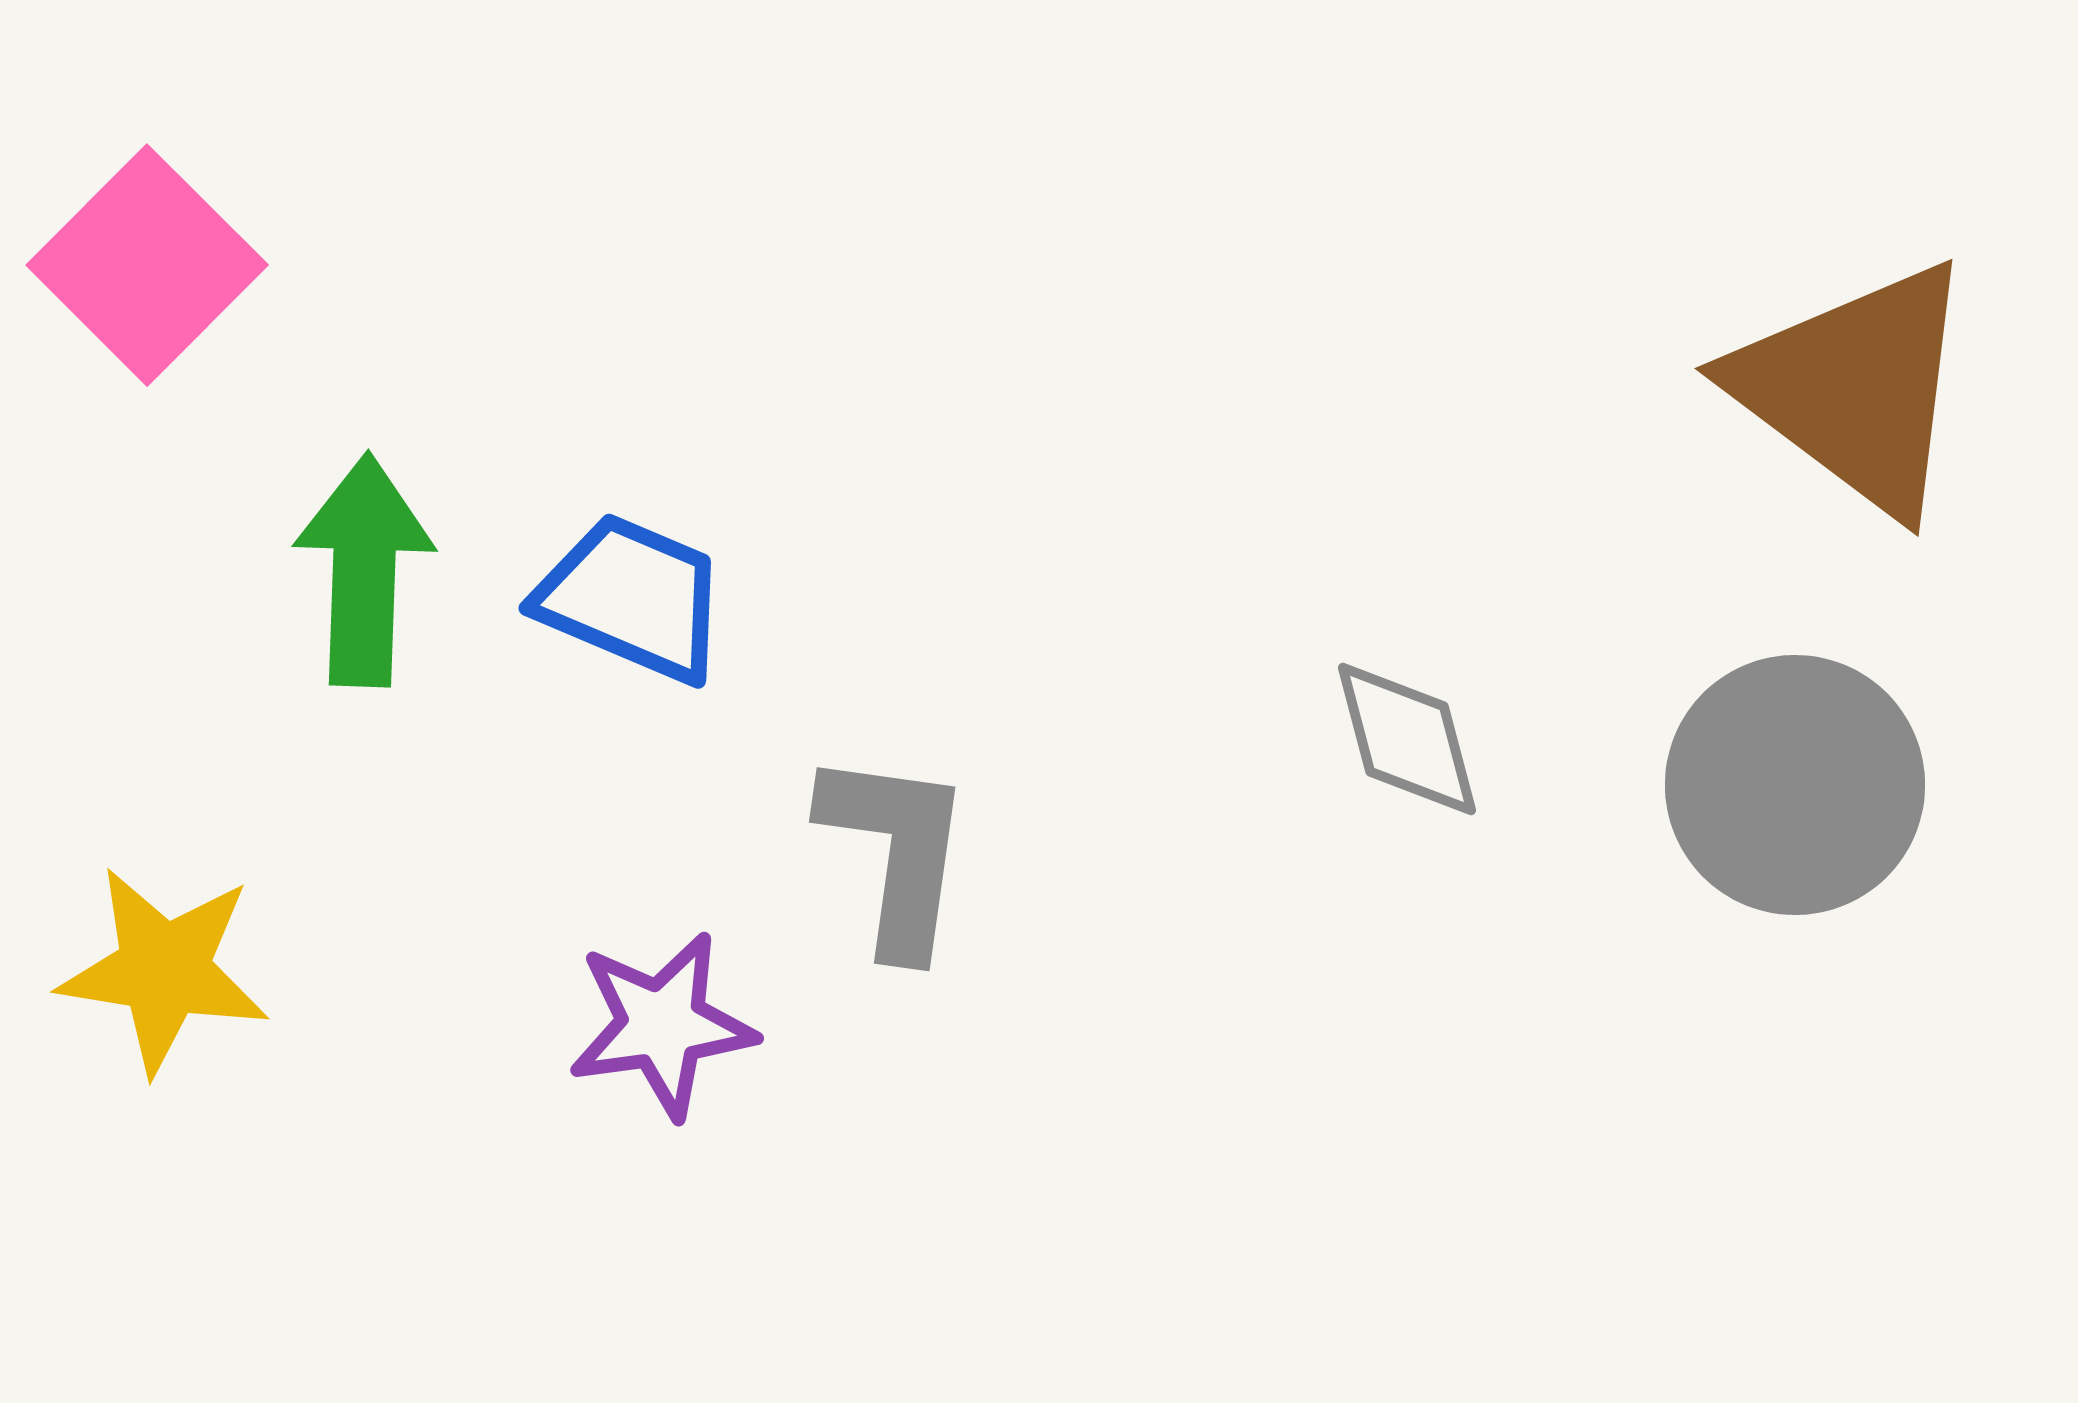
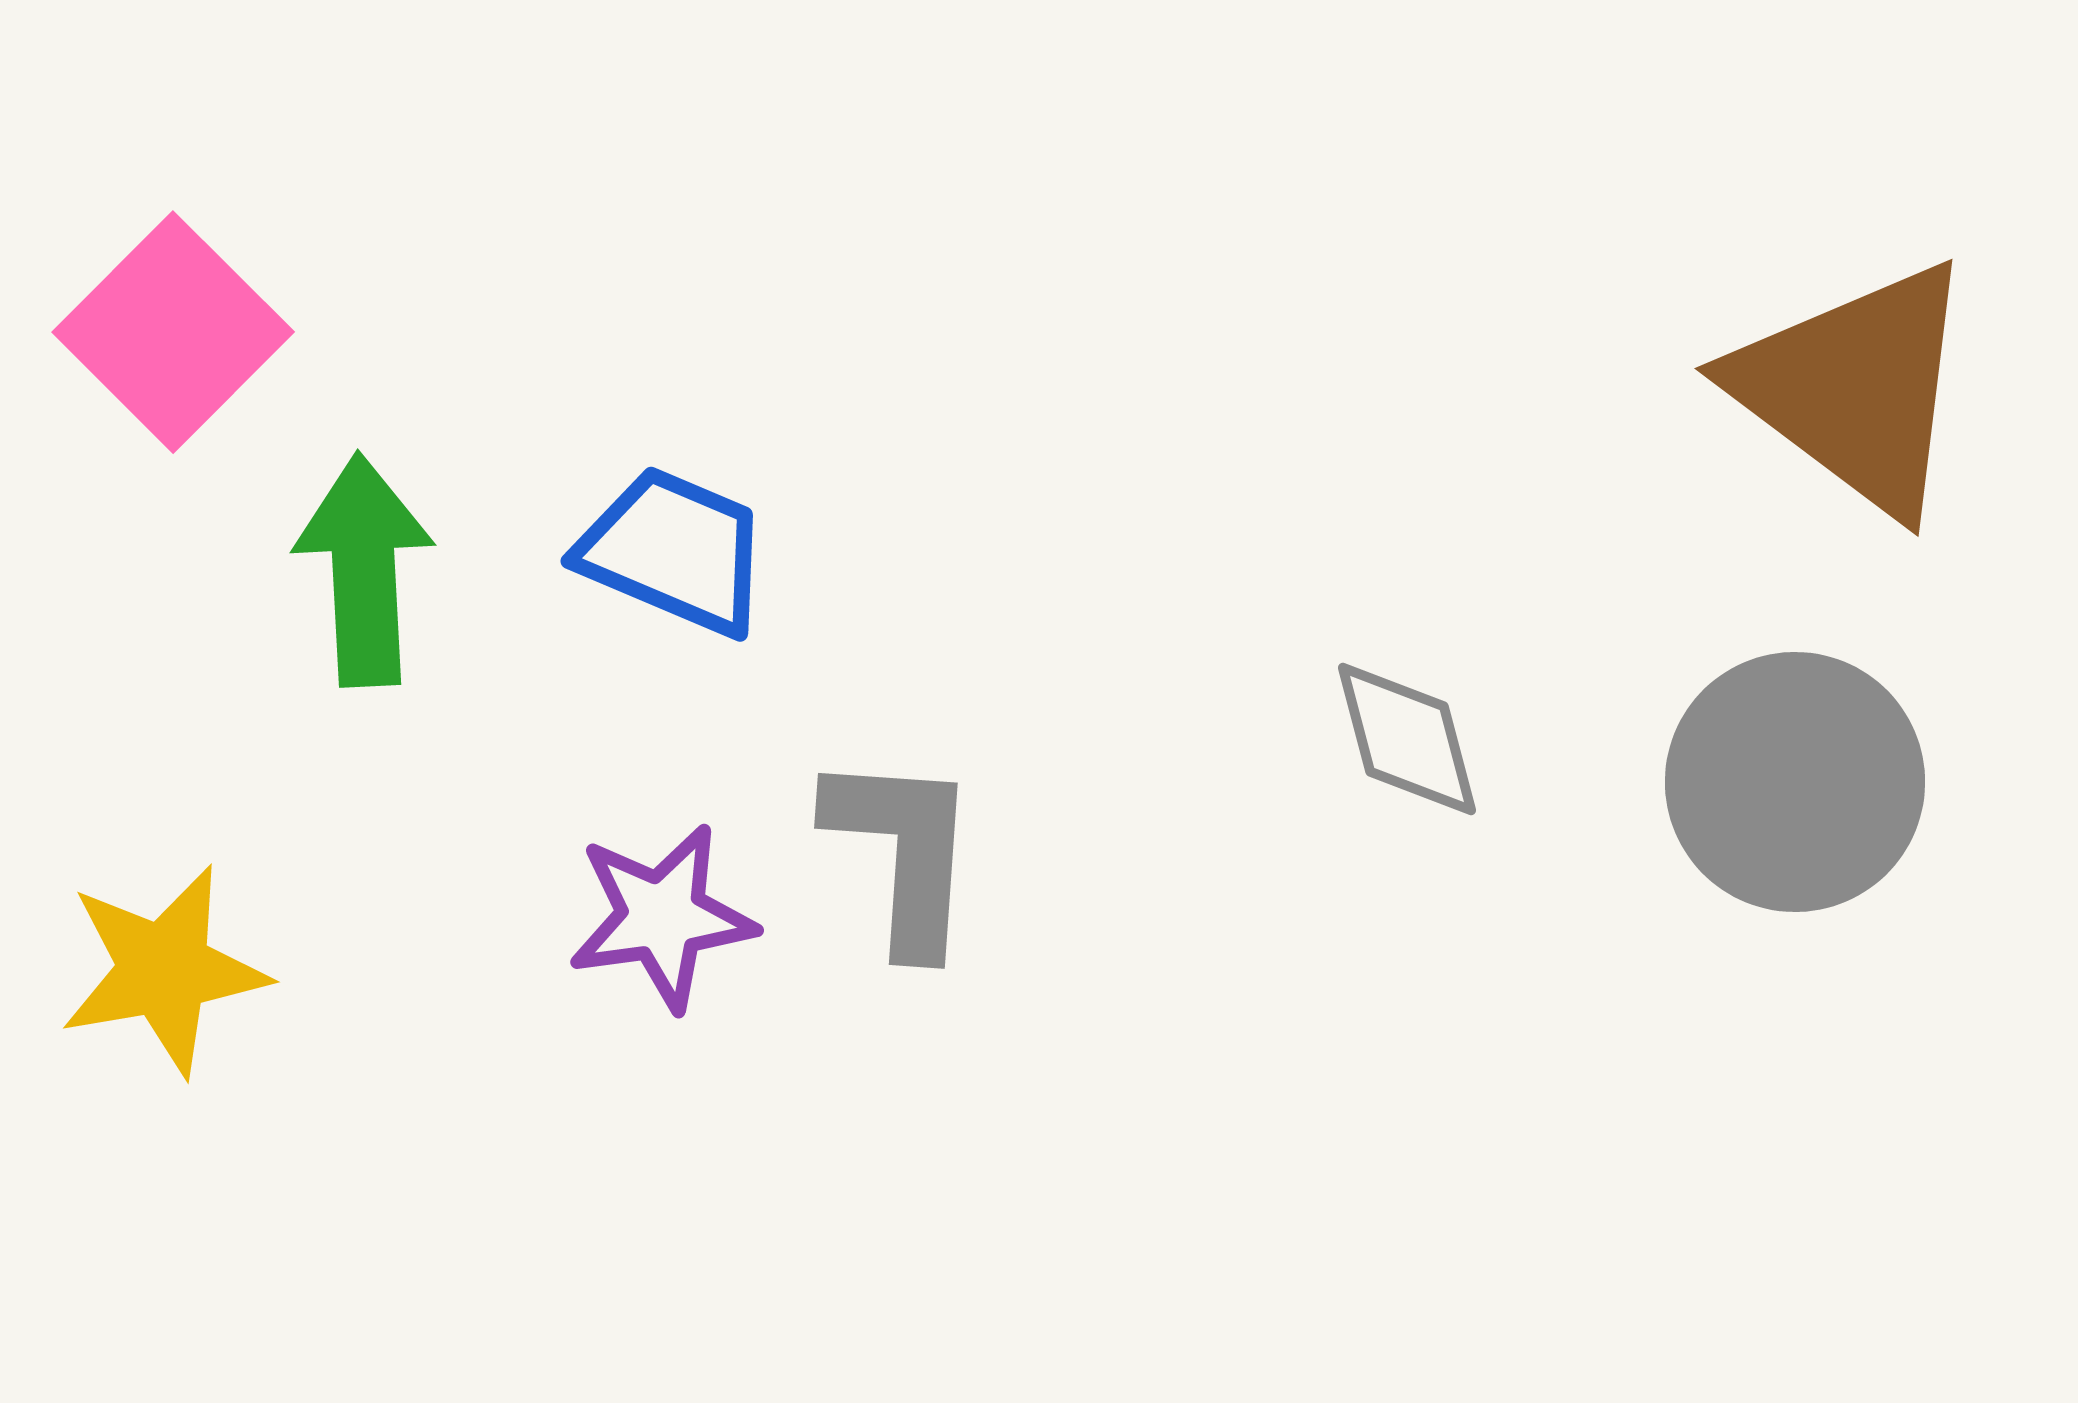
pink square: moved 26 px right, 67 px down
green arrow: rotated 5 degrees counterclockwise
blue trapezoid: moved 42 px right, 47 px up
gray circle: moved 3 px up
gray L-shape: moved 7 px right; rotated 4 degrees counterclockwise
yellow star: rotated 19 degrees counterclockwise
purple star: moved 108 px up
